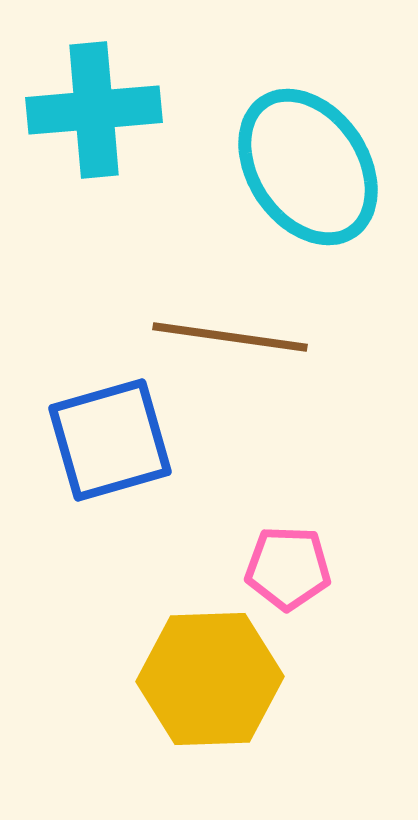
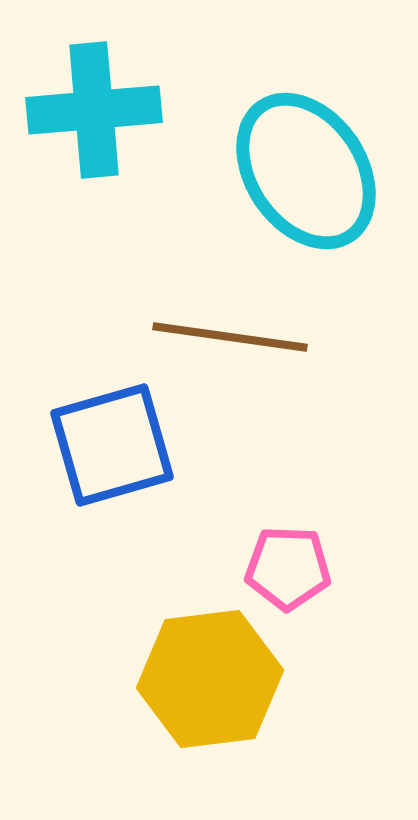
cyan ellipse: moved 2 px left, 4 px down
blue square: moved 2 px right, 5 px down
yellow hexagon: rotated 5 degrees counterclockwise
